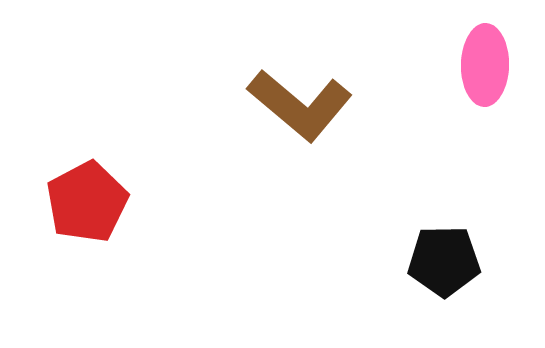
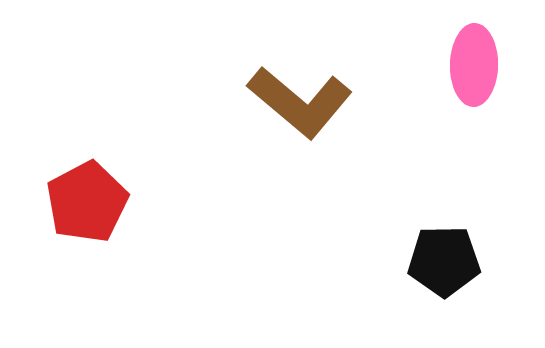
pink ellipse: moved 11 px left
brown L-shape: moved 3 px up
